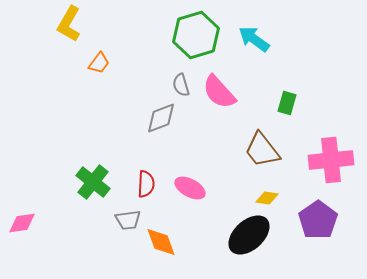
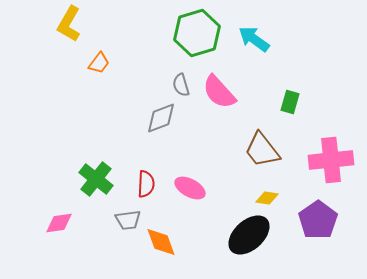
green hexagon: moved 1 px right, 2 px up
green rectangle: moved 3 px right, 1 px up
green cross: moved 3 px right, 3 px up
pink diamond: moved 37 px right
